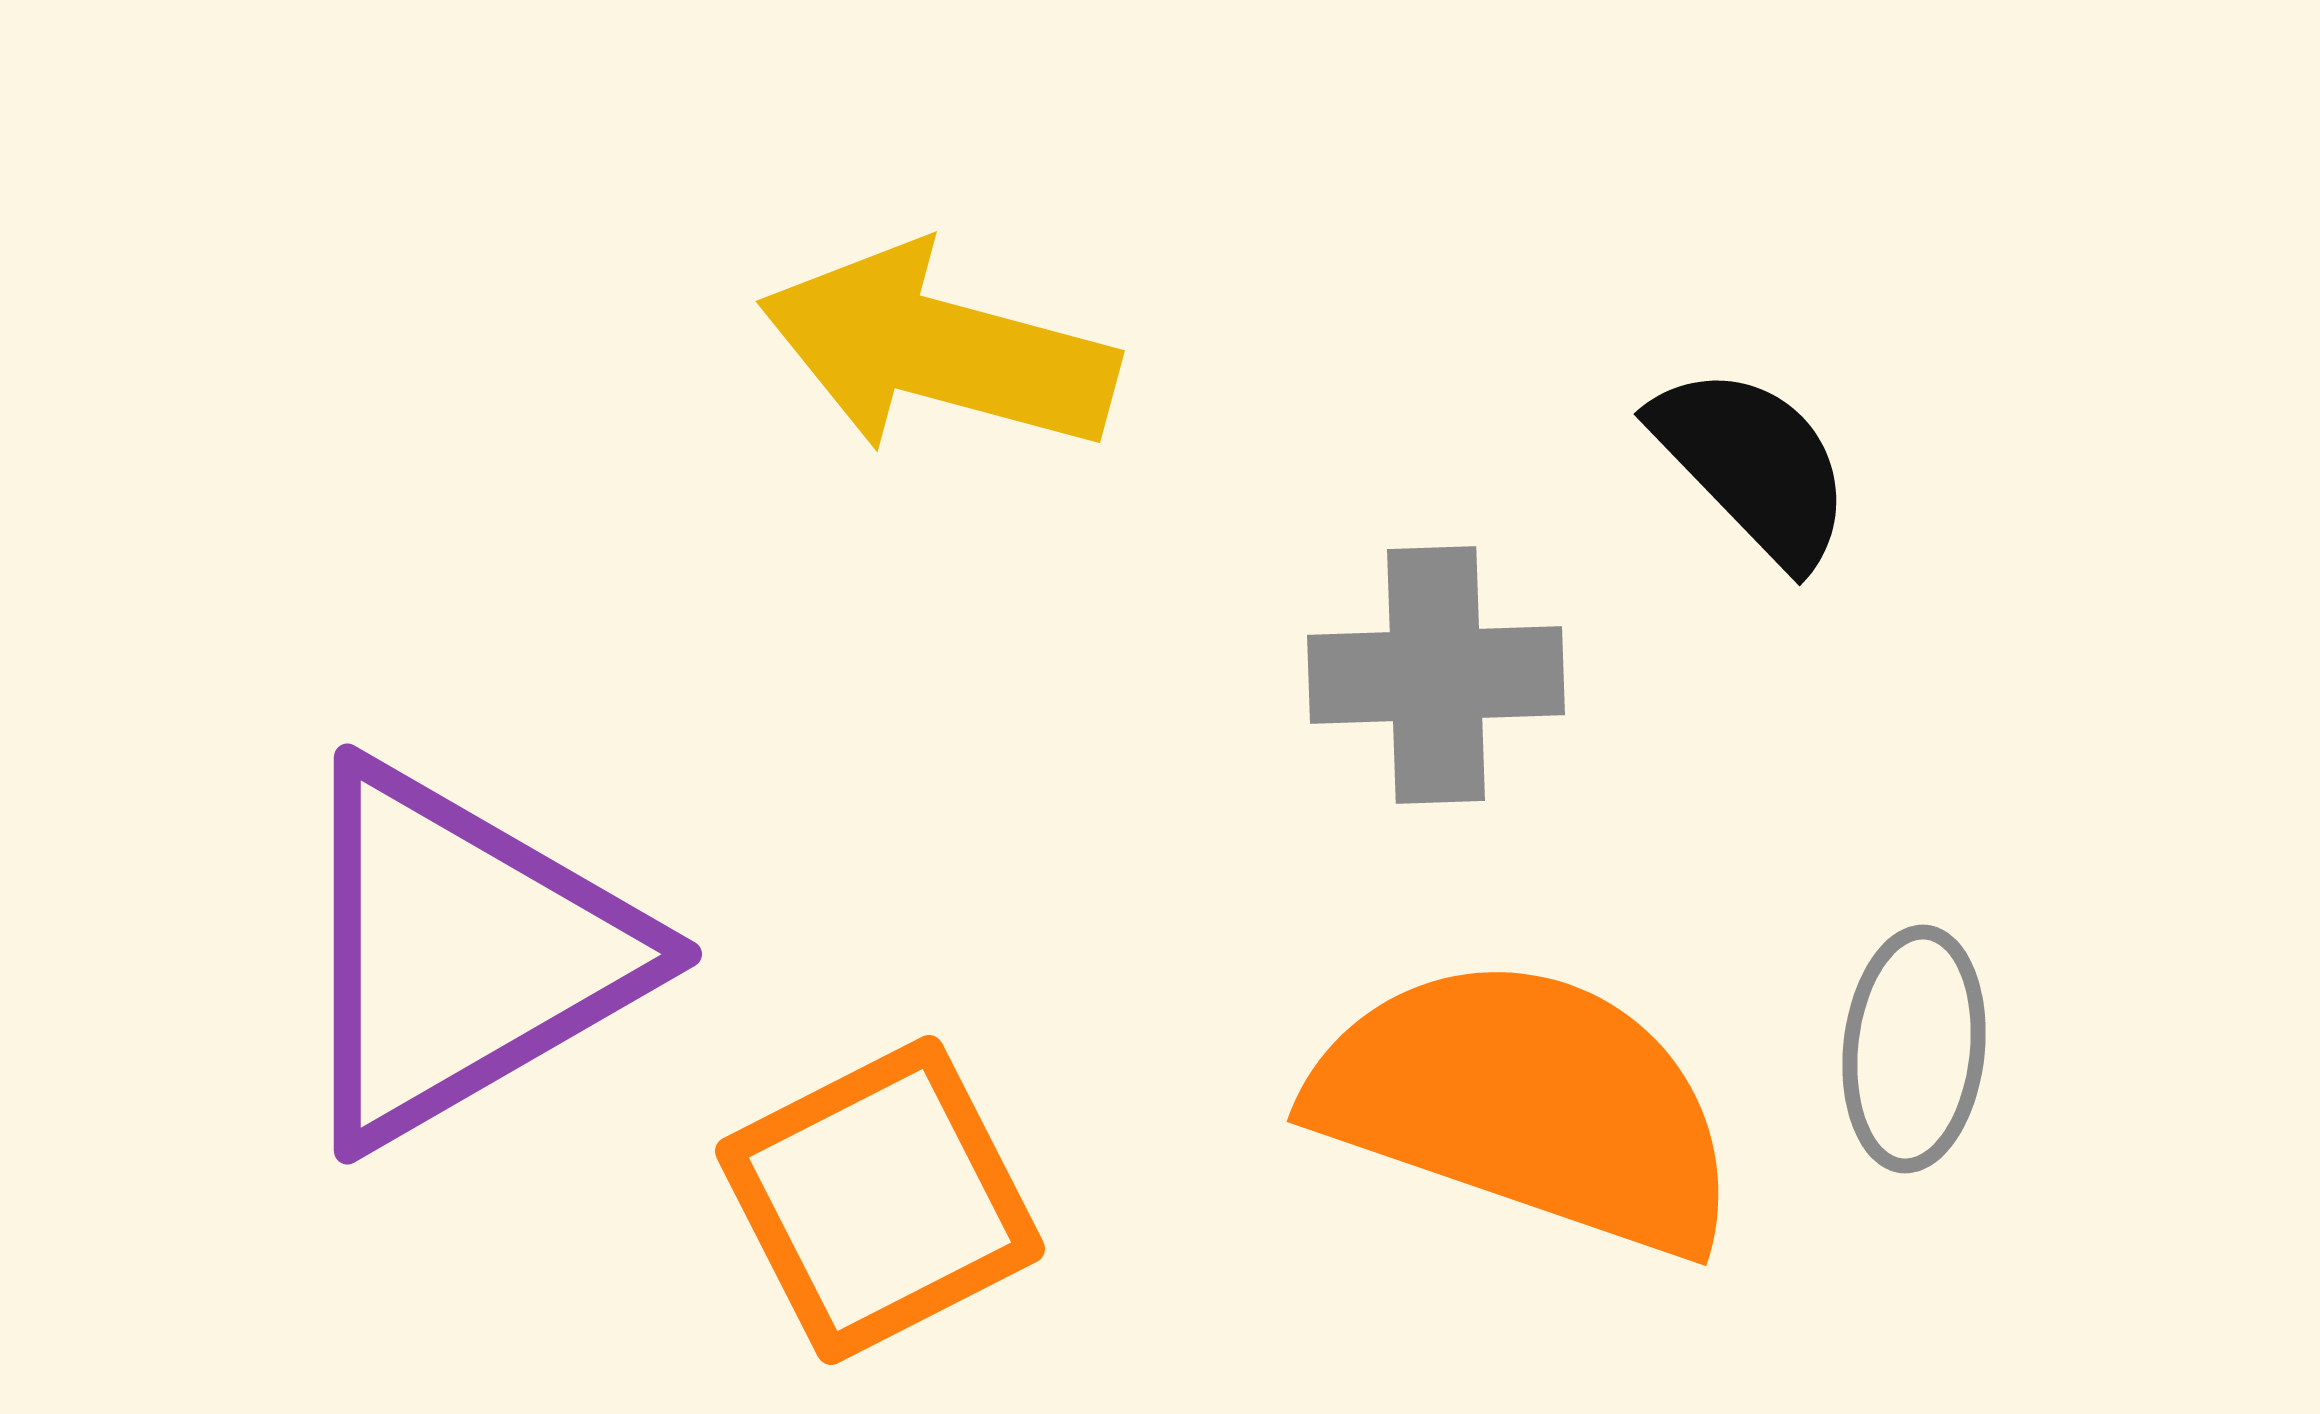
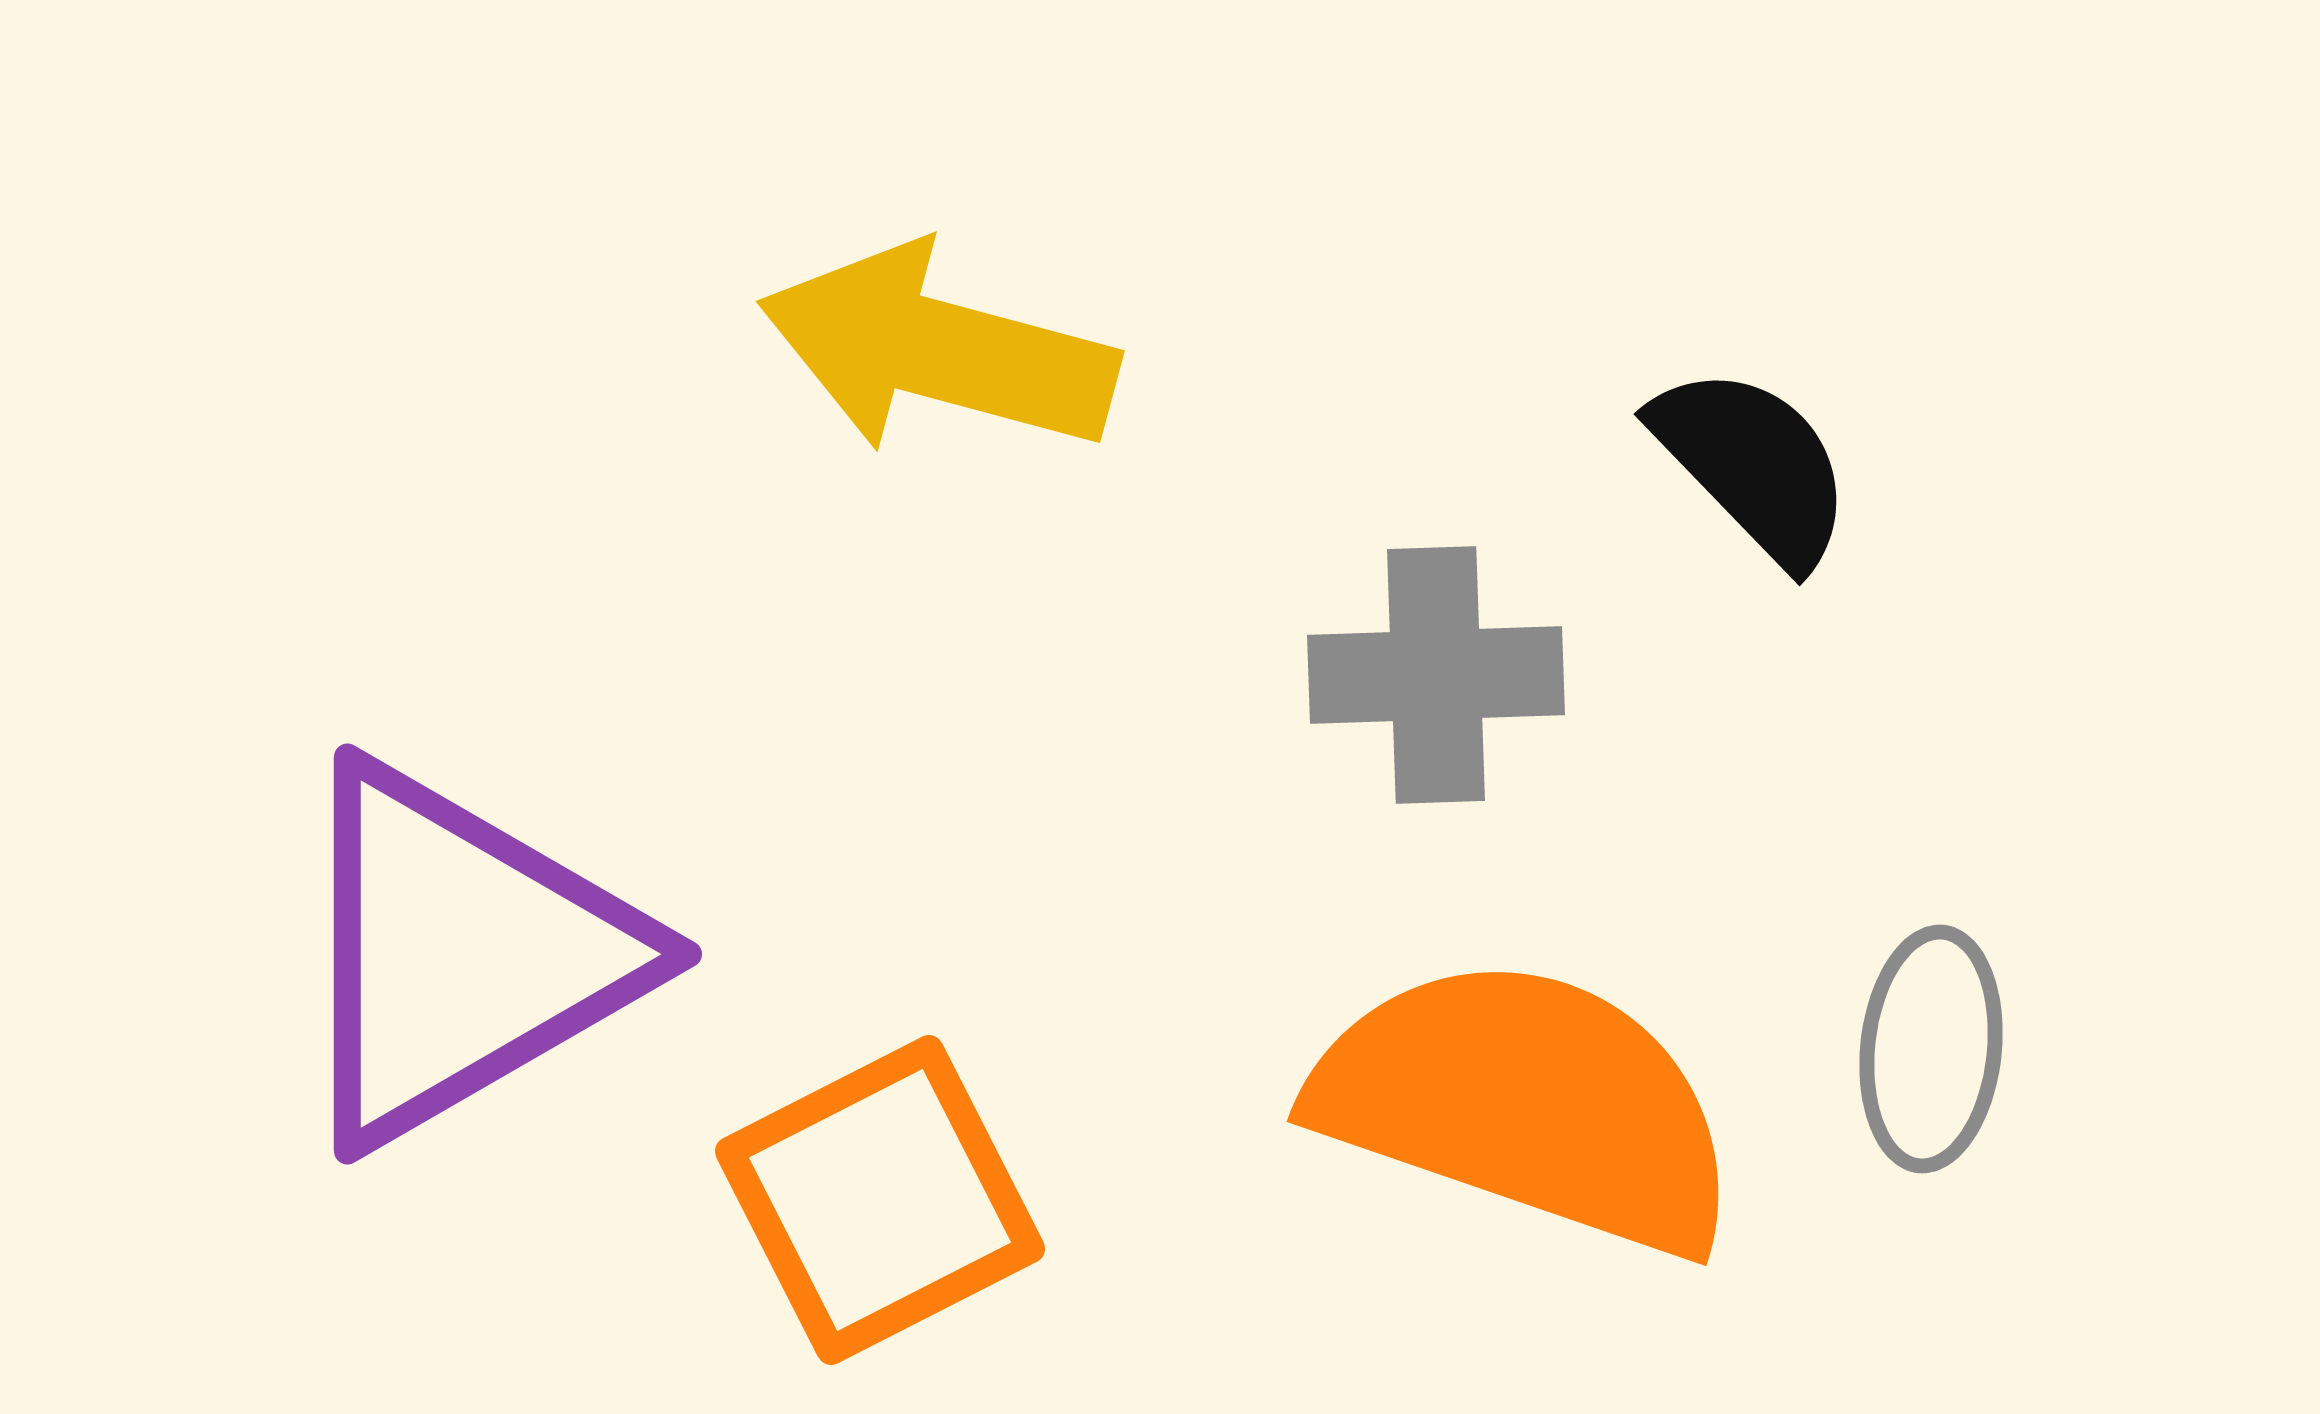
gray ellipse: moved 17 px right
